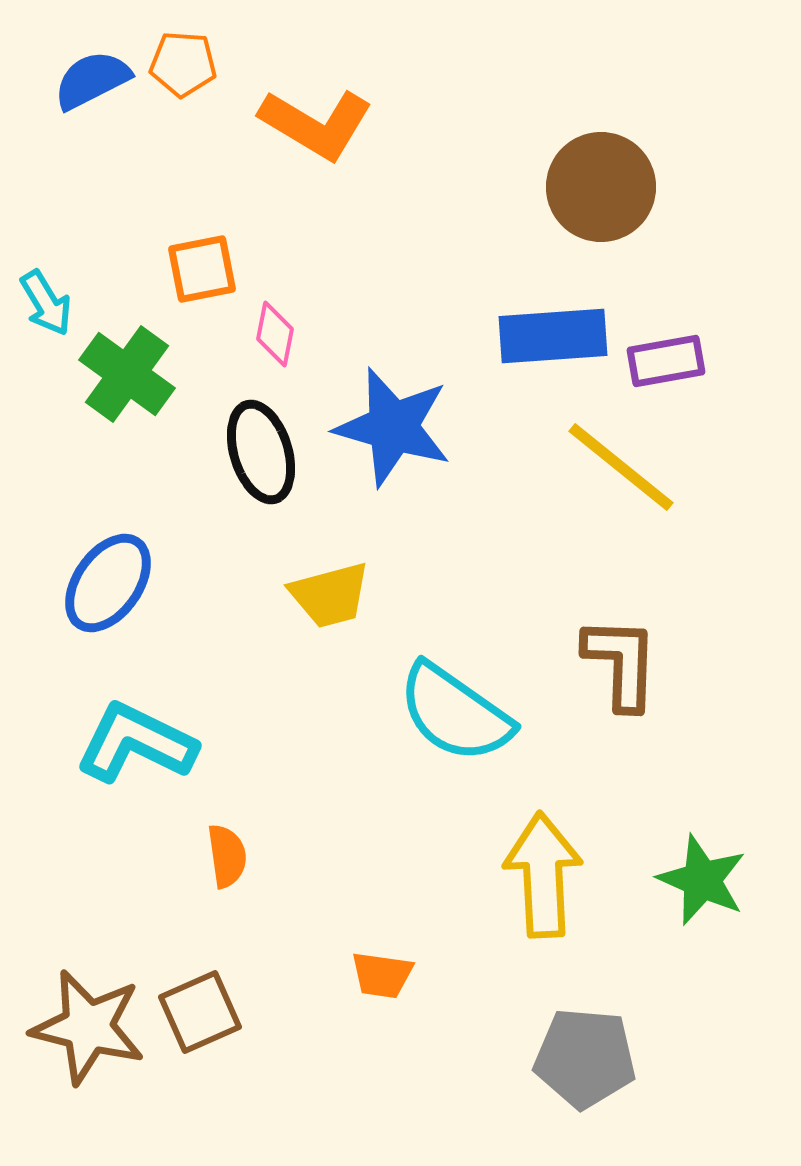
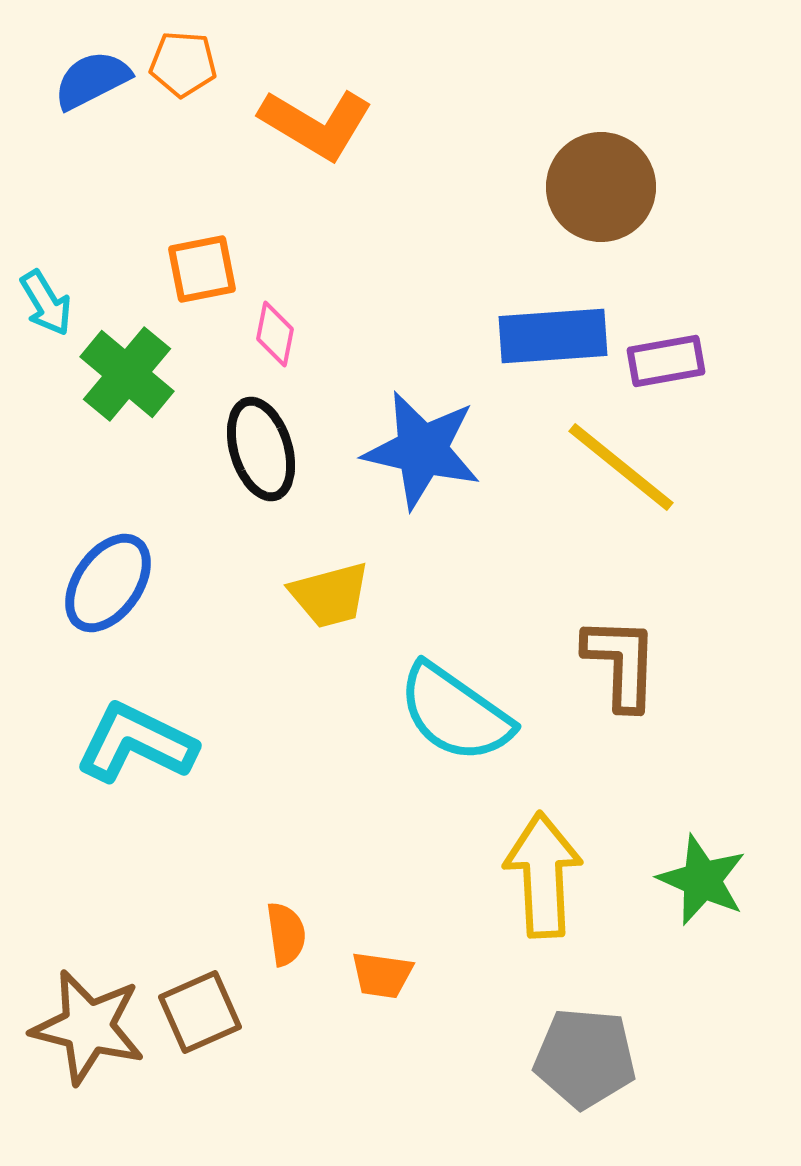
green cross: rotated 4 degrees clockwise
blue star: moved 29 px right, 23 px down; rotated 3 degrees counterclockwise
black ellipse: moved 3 px up
orange semicircle: moved 59 px right, 78 px down
